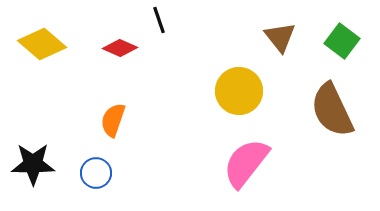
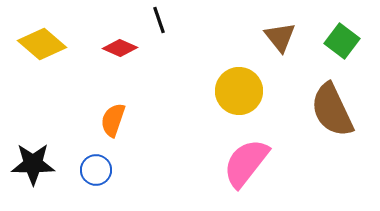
blue circle: moved 3 px up
